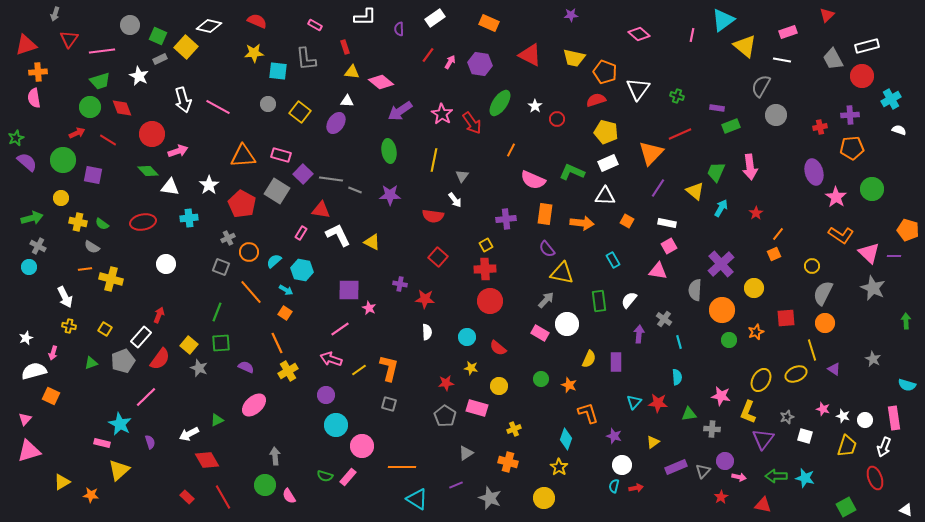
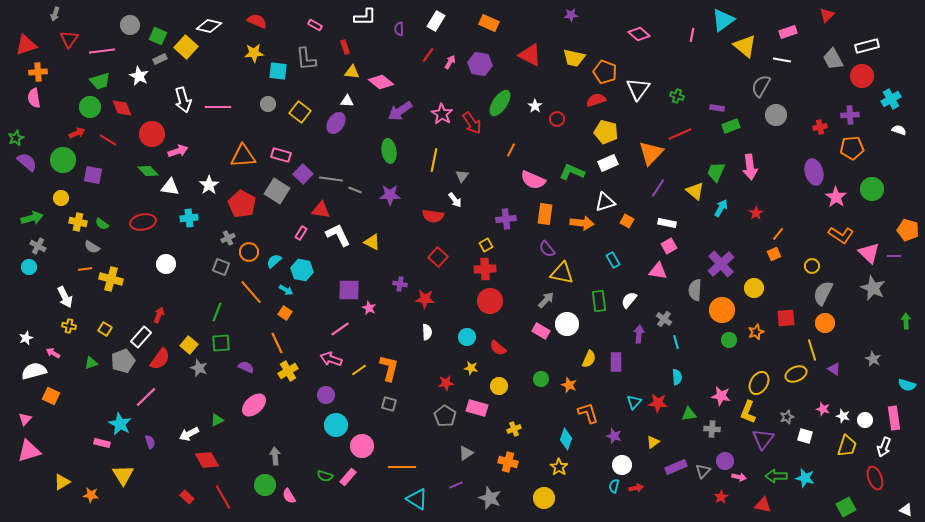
white rectangle at (435, 18): moved 1 px right, 3 px down; rotated 24 degrees counterclockwise
pink line at (218, 107): rotated 30 degrees counterclockwise
white triangle at (605, 196): moved 6 px down; rotated 20 degrees counterclockwise
pink rectangle at (540, 333): moved 1 px right, 2 px up
cyan line at (679, 342): moved 3 px left
pink arrow at (53, 353): rotated 104 degrees clockwise
yellow ellipse at (761, 380): moved 2 px left, 3 px down
yellow triangle at (119, 470): moved 4 px right, 5 px down; rotated 20 degrees counterclockwise
